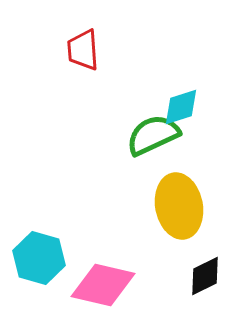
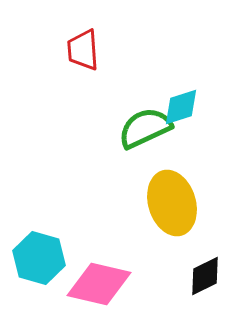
green semicircle: moved 8 px left, 7 px up
yellow ellipse: moved 7 px left, 3 px up; rotated 6 degrees counterclockwise
pink diamond: moved 4 px left, 1 px up
